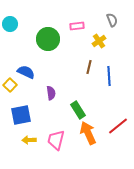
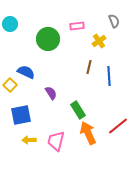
gray semicircle: moved 2 px right, 1 px down
purple semicircle: rotated 24 degrees counterclockwise
pink trapezoid: moved 1 px down
